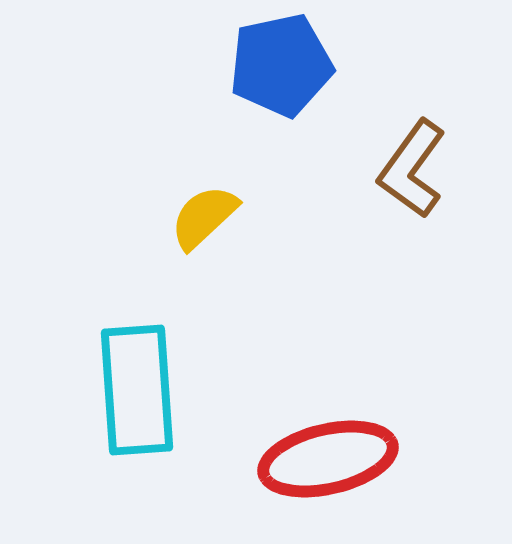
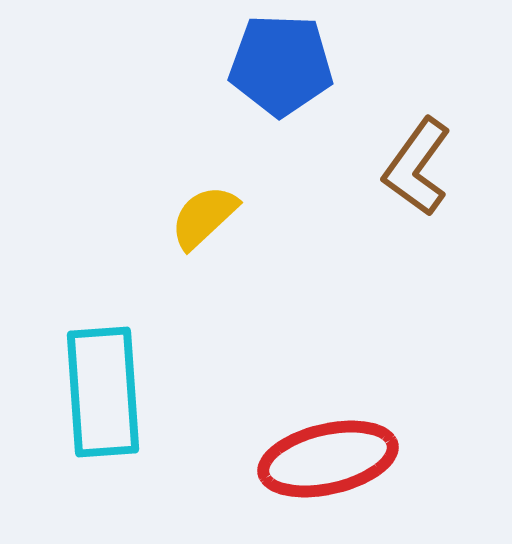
blue pentagon: rotated 14 degrees clockwise
brown L-shape: moved 5 px right, 2 px up
cyan rectangle: moved 34 px left, 2 px down
